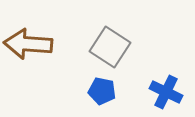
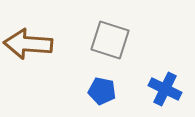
gray square: moved 7 px up; rotated 15 degrees counterclockwise
blue cross: moved 1 px left, 3 px up
